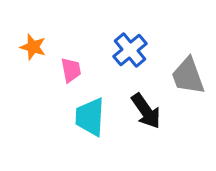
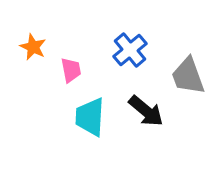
orange star: rotated 8 degrees clockwise
black arrow: rotated 15 degrees counterclockwise
